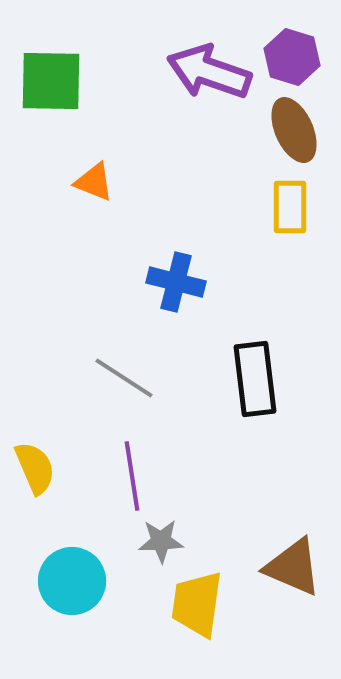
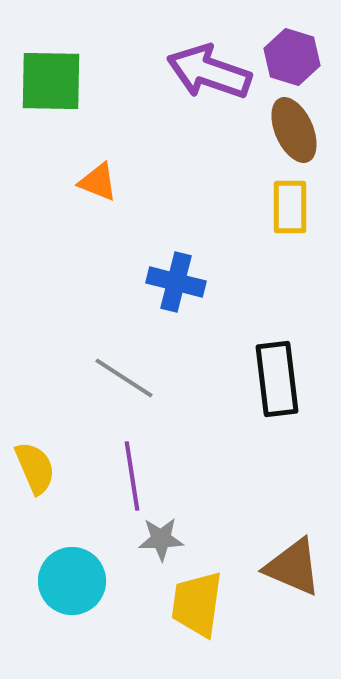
orange triangle: moved 4 px right
black rectangle: moved 22 px right
gray star: moved 2 px up
